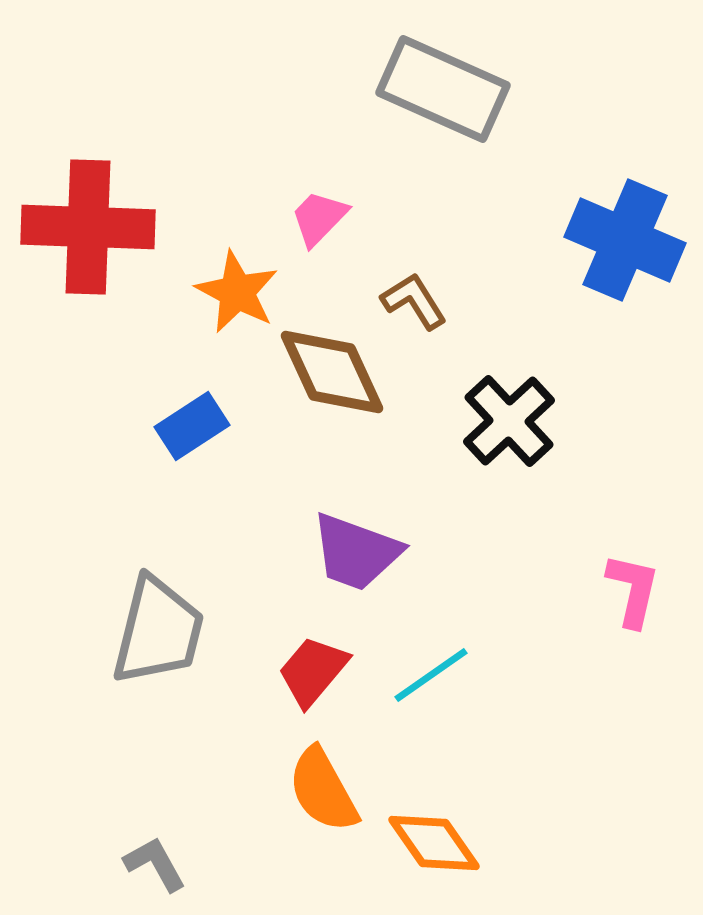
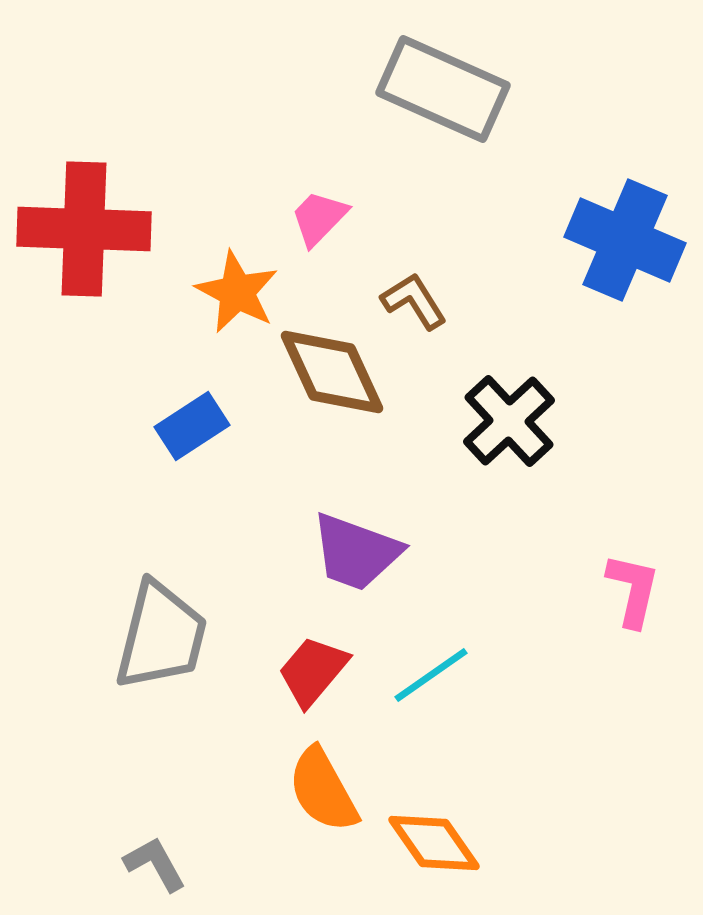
red cross: moved 4 px left, 2 px down
gray trapezoid: moved 3 px right, 5 px down
